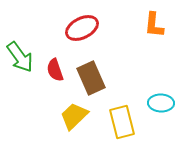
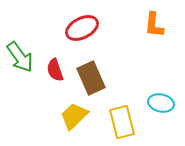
cyan ellipse: rotated 10 degrees clockwise
